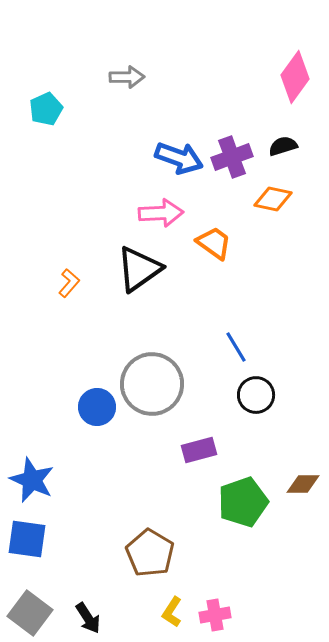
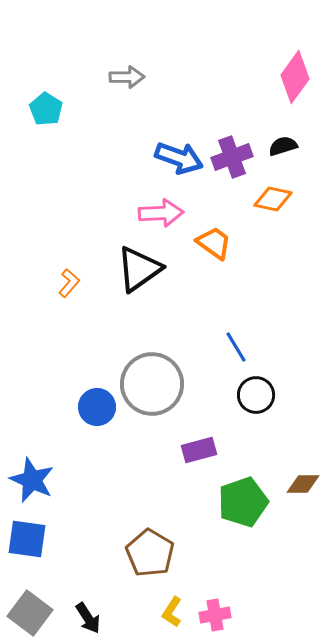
cyan pentagon: rotated 16 degrees counterclockwise
